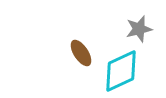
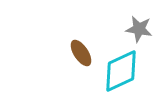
gray star: rotated 24 degrees clockwise
